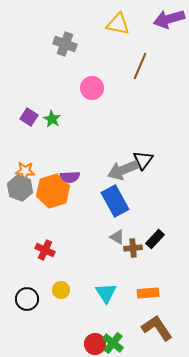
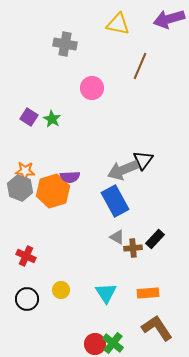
gray cross: rotated 10 degrees counterclockwise
red cross: moved 19 px left, 6 px down
